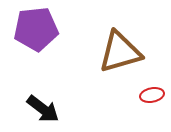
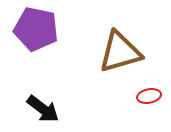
purple pentagon: rotated 18 degrees clockwise
red ellipse: moved 3 px left, 1 px down
